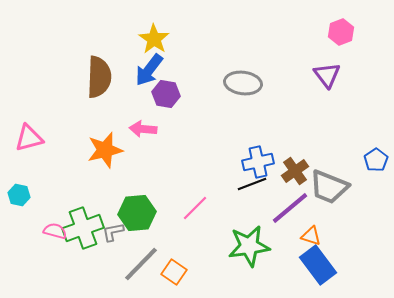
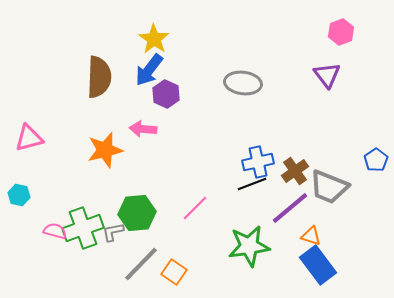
purple hexagon: rotated 16 degrees clockwise
